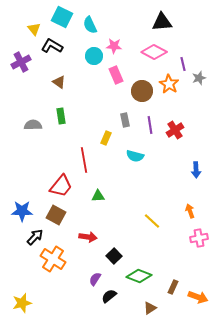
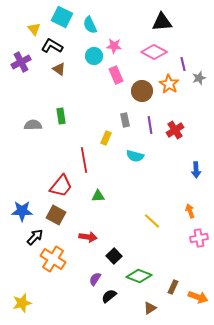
brown triangle at (59, 82): moved 13 px up
